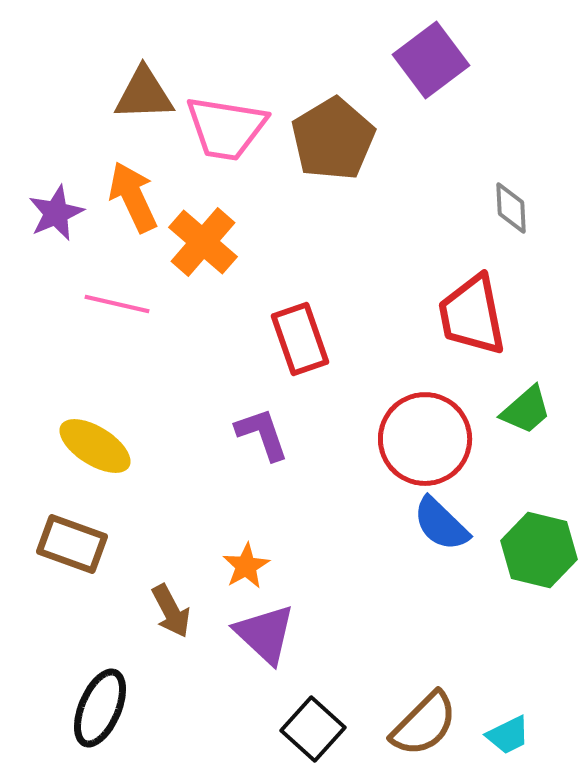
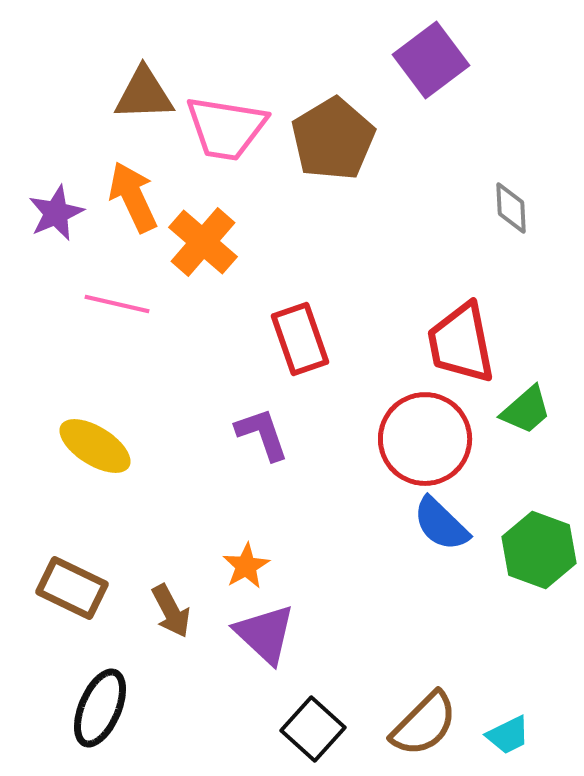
red trapezoid: moved 11 px left, 28 px down
brown rectangle: moved 44 px down; rotated 6 degrees clockwise
green hexagon: rotated 6 degrees clockwise
